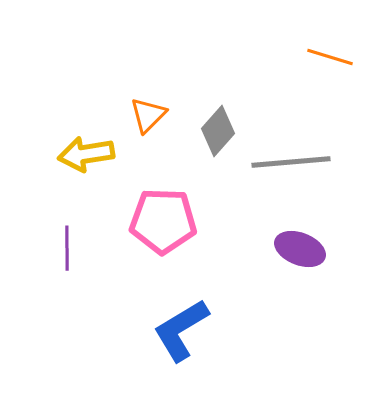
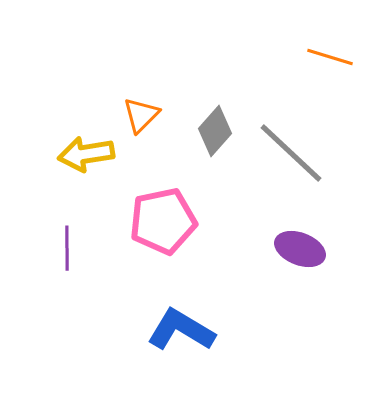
orange triangle: moved 7 px left
gray diamond: moved 3 px left
gray line: moved 9 px up; rotated 48 degrees clockwise
pink pentagon: rotated 14 degrees counterclockwise
blue L-shape: rotated 62 degrees clockwise
